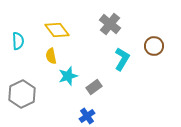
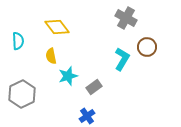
gray cross: moved 16 px right, 6 px up; rotated 10 degrees counterclockwise
yellow diamond: moved 3 px up
brown circle: moved 7 px left, 1 px down
